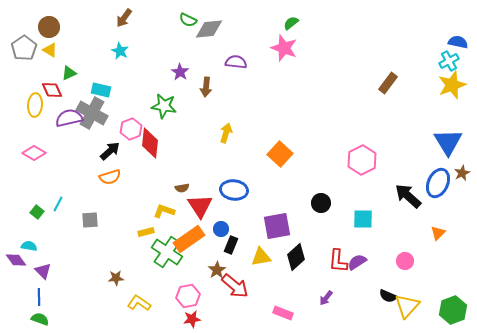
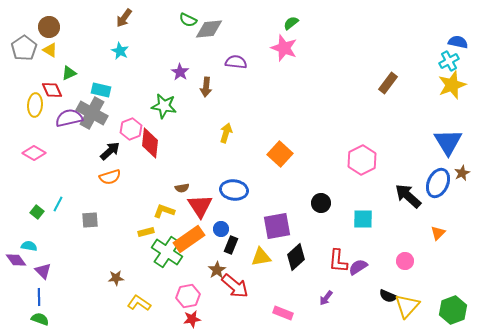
purple semicircle at (357, 262): moved 1 px right, 5 px down
